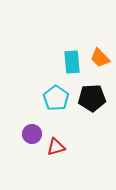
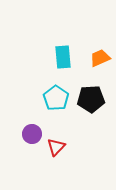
orange trapezoid: rotated 110 degrees clockwise
cyan rectangle: moved 9 px left, 5 px up
black pentagon: moved 1 px left, 1 px down
red triangle: rotated 30 degrees counterclockwise
